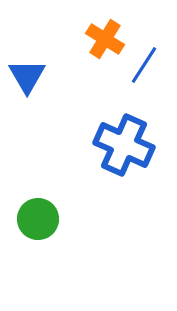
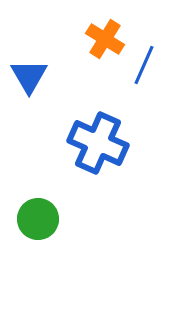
blue line: rotated 9 degrees counterclockwise
blue triangle: moved 2 px right
blue cross: moved 26 px left, 2 px up
